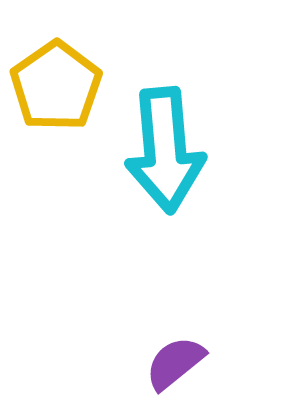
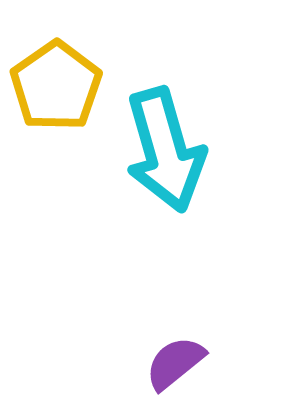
cyan arrow: rotated 11 degrees counterclockwise
